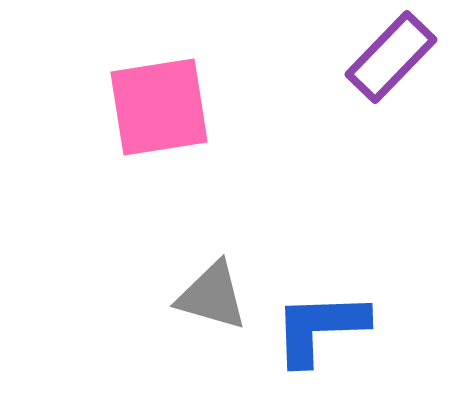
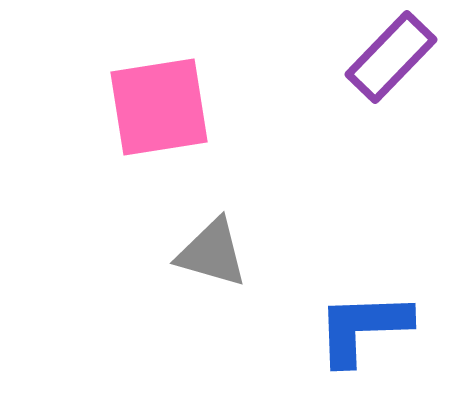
gray triangle: moved 43 px up
blue L-shape: moved 43 px right
